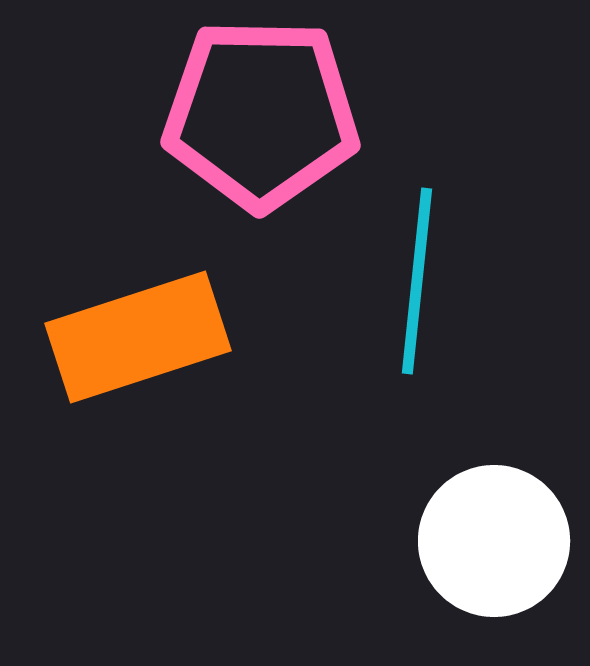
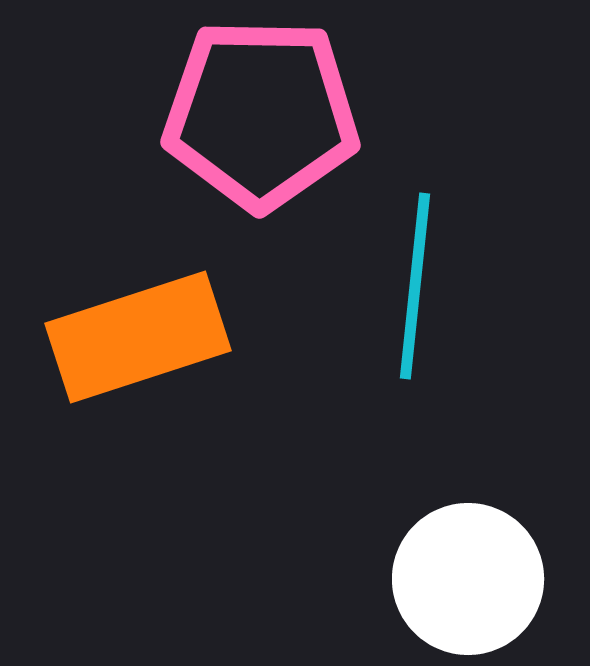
cyan line: moved 2 px left, 5 px down
white circle: moved 26 px left, 38 px down
